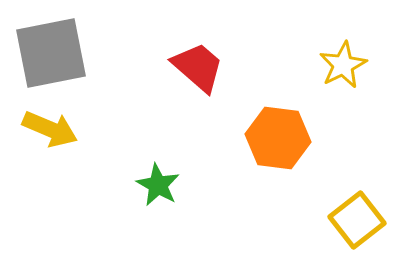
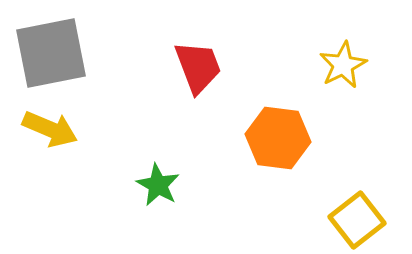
red trapezoid: rotated 28 degrees clockwise
